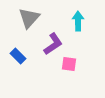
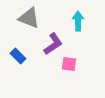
gray triangle: rotated 50 degrees counterclockwise
